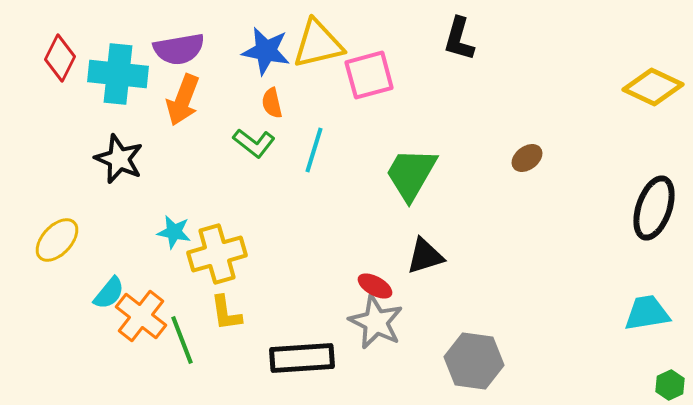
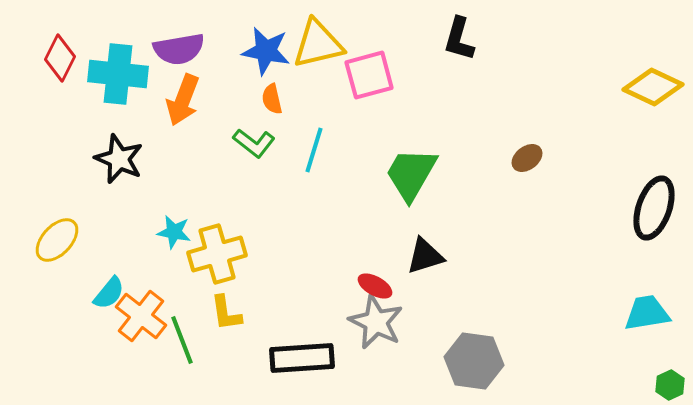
orange semicircle: moved 4 px up
